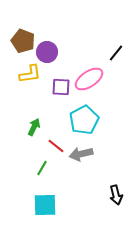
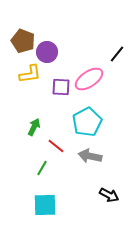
black line: moved 1 px right, 1 px down
cyan pentagon: moved 3 px right, 2 px down
gray arrow: moved 9 px right, 2 px down; rotated 25 degrees clockwise
black arrow: moved 7 px left; rotated 48 degrees counterclockwise
